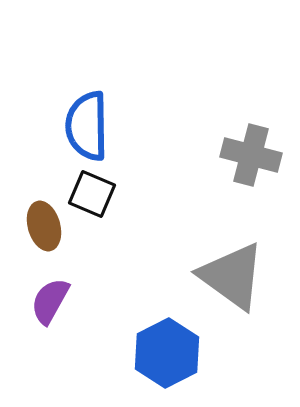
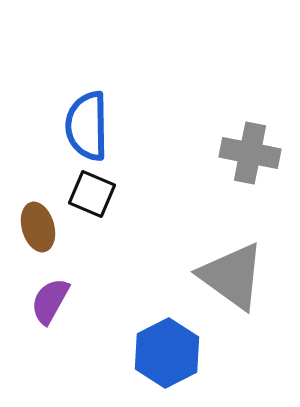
gray cross: moved 1 px left, 2 px up; rotated 4 degrees counterclockwise
brown ellipse: moved 6 px left, 1 px down
